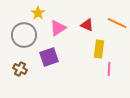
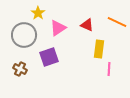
orange line: moved 1 px up
